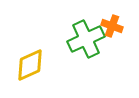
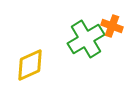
green cross: rotated 6 degrees counterclockwise
